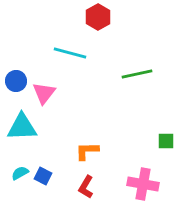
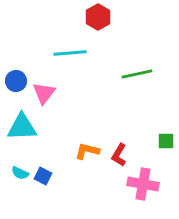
cyan line: rotated 20 degrees counterclockwise
orange L-shape: rotated 15 degrees clockwise
cyan semicircle: rotated 126 degrees counterclockwise
red L-shape: moved 33 px right, 32 px up
